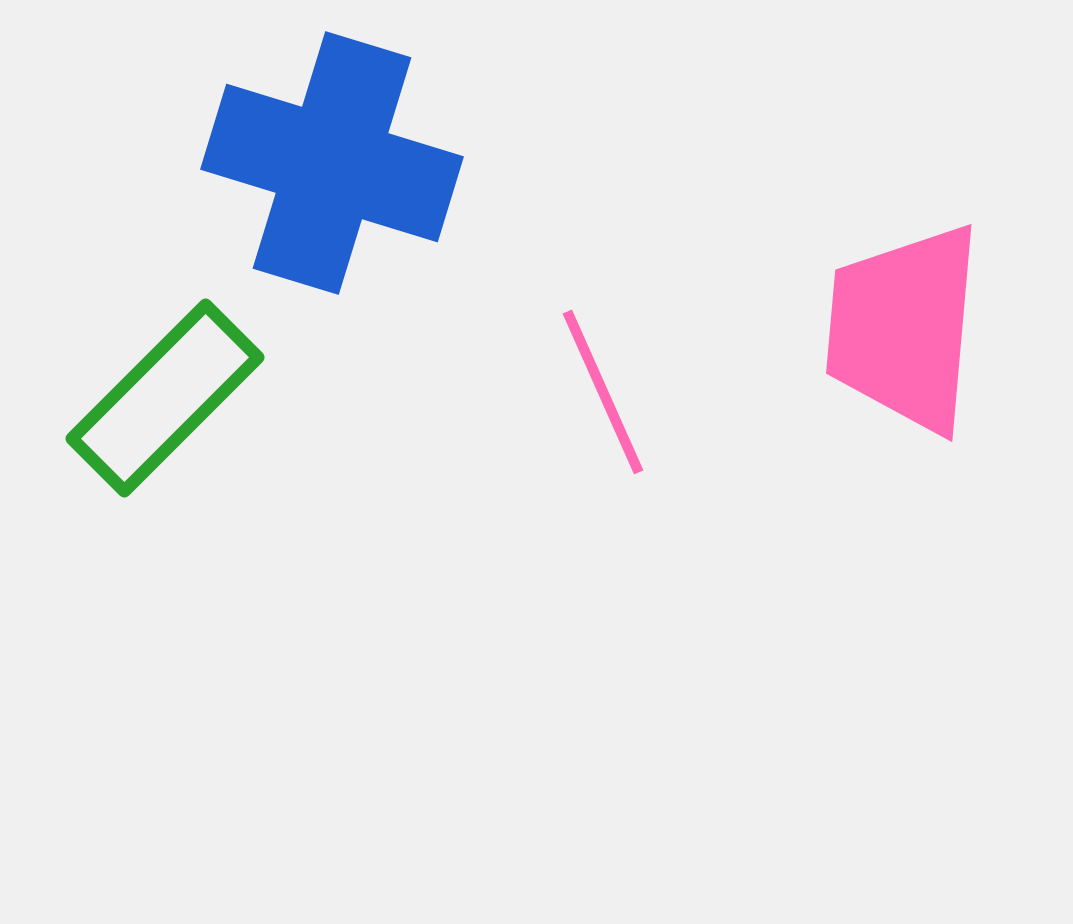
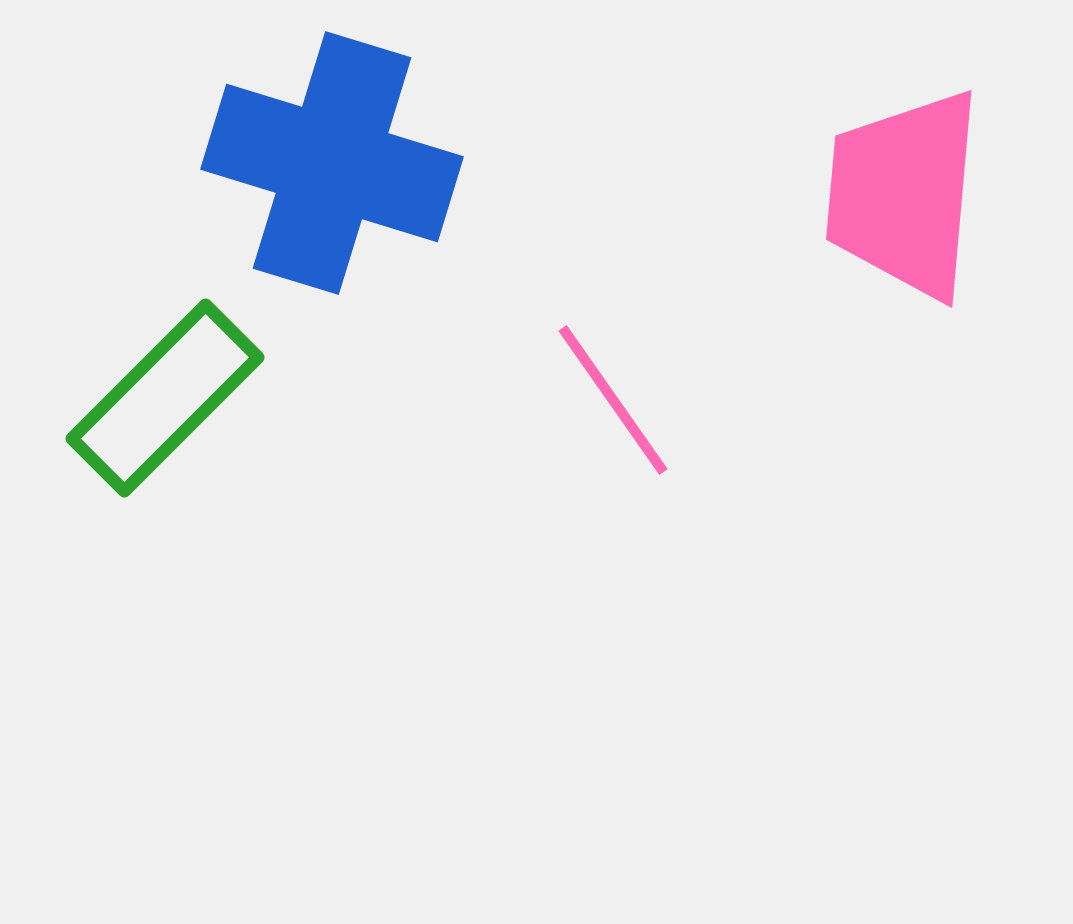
pink trapezoid: moved 134 px up
pink line: moved 10 px right, 8 px down; rotated 11 degrees counterclockwise
